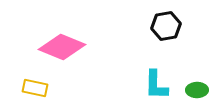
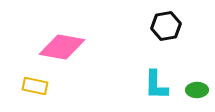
pink diamond: rotated 12 degrees counterclockwise
yellow rectangle: moved 2 px up
